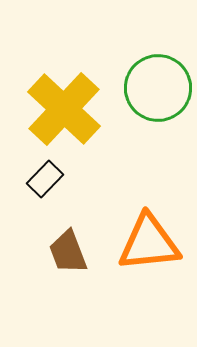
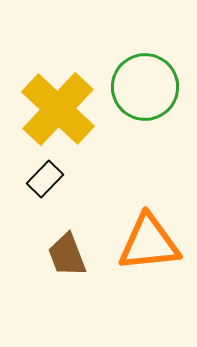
green circle: moved 13 px left, 1 px up
yellow cross: moved 6 px left
brown trapezoid: moved 1 px left, 3 px down
